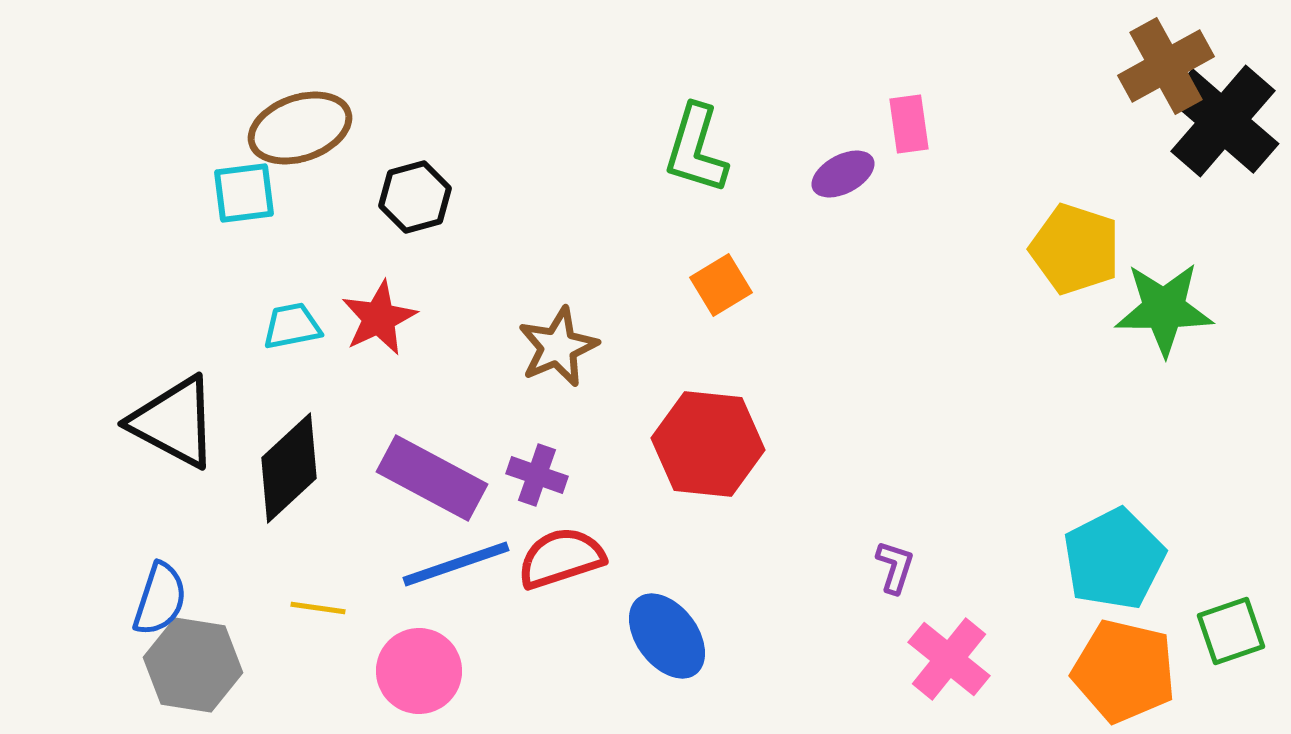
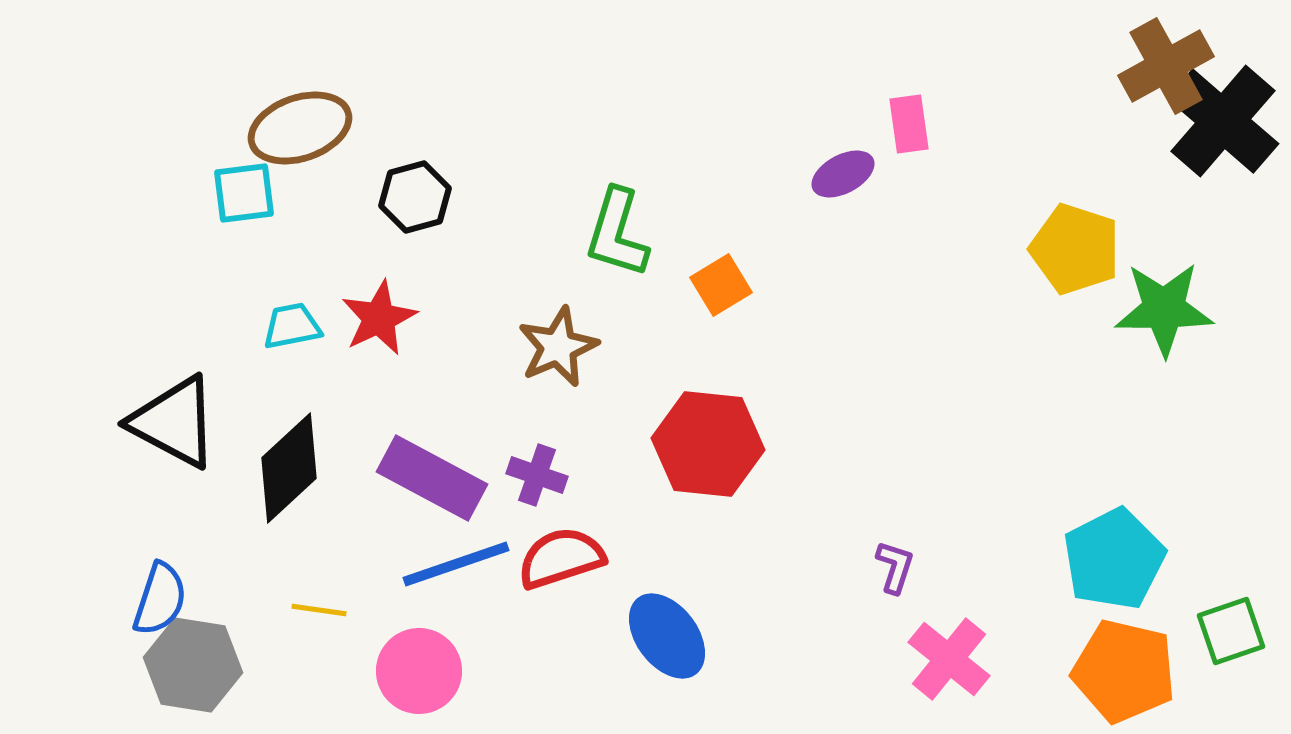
green L-shape: moved 79 px left, 84 px down
yellow line: moved 1 px right, 2 px down
